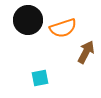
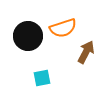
black circle: moved 16 px down
cyan square: moved 2 px right
